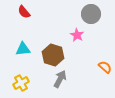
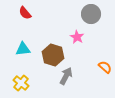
red semicircle: moved 1 px right, 1 px down
pink star: moved 2 px down
gray arrow: moved 6 px right, 3 px up
yellow cross: rotated 21 degrees counterclockwise
